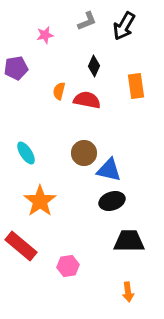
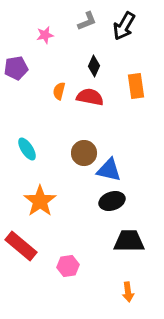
red semicircle: moved 3 px right, 3 px up
cyan ellipse: moved 1 px right, 4 px up
